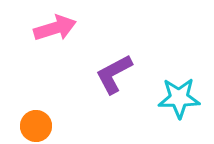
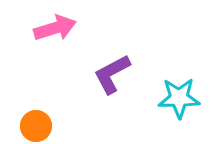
purple L-shape: moved 2 px left
